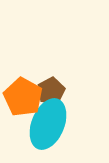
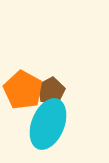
orange pentagon: moved 7 px up
